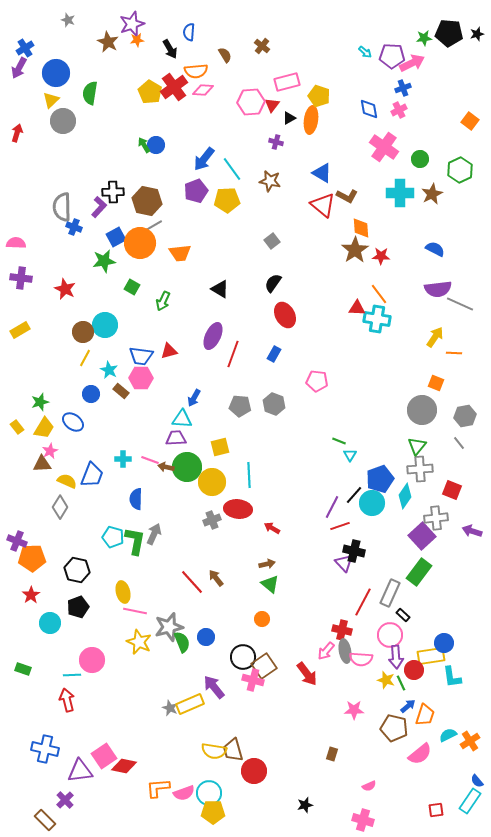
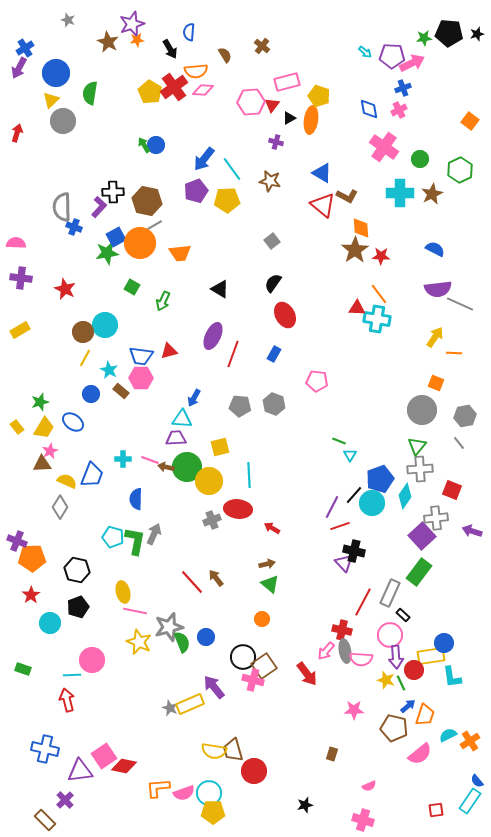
green star at (104, 261): moved 3 px right, 8 px up
yellow circle at (212, 482): moved 3 px left, 1 px up
